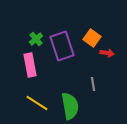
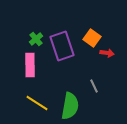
pink rectangle: rotated 10 degrees clockwise
gray line: moved 1 px right, 2 px down; rotated 16 degrees counterclockwise
green semicircle: rotated 20 degrees clockwise
